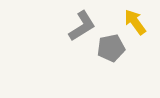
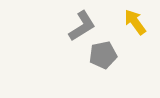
gray pentagon: moved 8 px left, 7 px down
